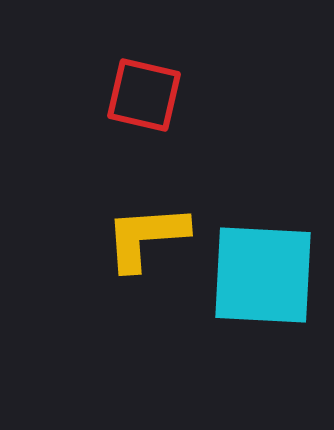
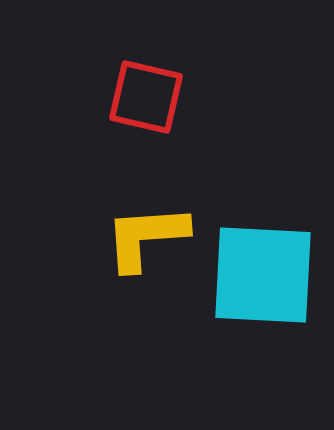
red square: moved 2 px right, 2 px down
